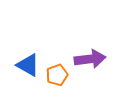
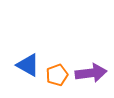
purple arrow: moved 1 px right, 14 px down
